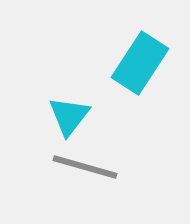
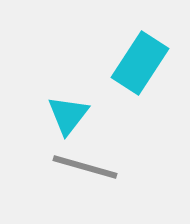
cyan triangle: moved 1 px left, 1 px up
